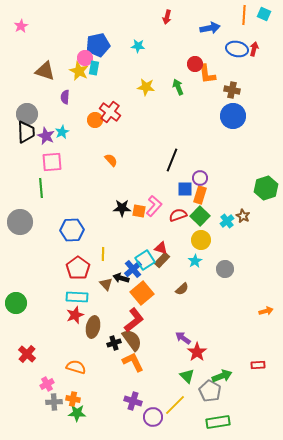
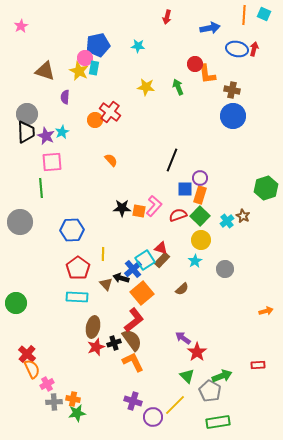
red star at (75, 315): moved 21 px right, 32 px down
orange semicircle at (76, 367): moved 44 px left, 2 px down; rotated 48 degrees clockwise
green star at (77, 413): rotated 12 degrees counterclockwise
